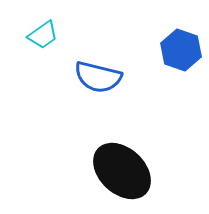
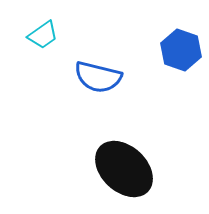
black ellipse: moved 2 px right, 2 px up
